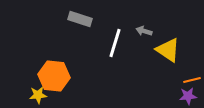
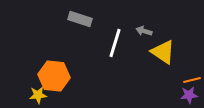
yellow triangle: moved 5 px left, 2 px down
purple star: moved 1 px right, 1 px up
